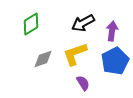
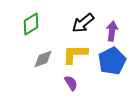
black arrow: rotated 10 degrees counterclockwise
yellow L-shape: rotated 20 degrees clockwise
blue pentagon: moved 3 px left
purple semicircle: moved 12 px left
